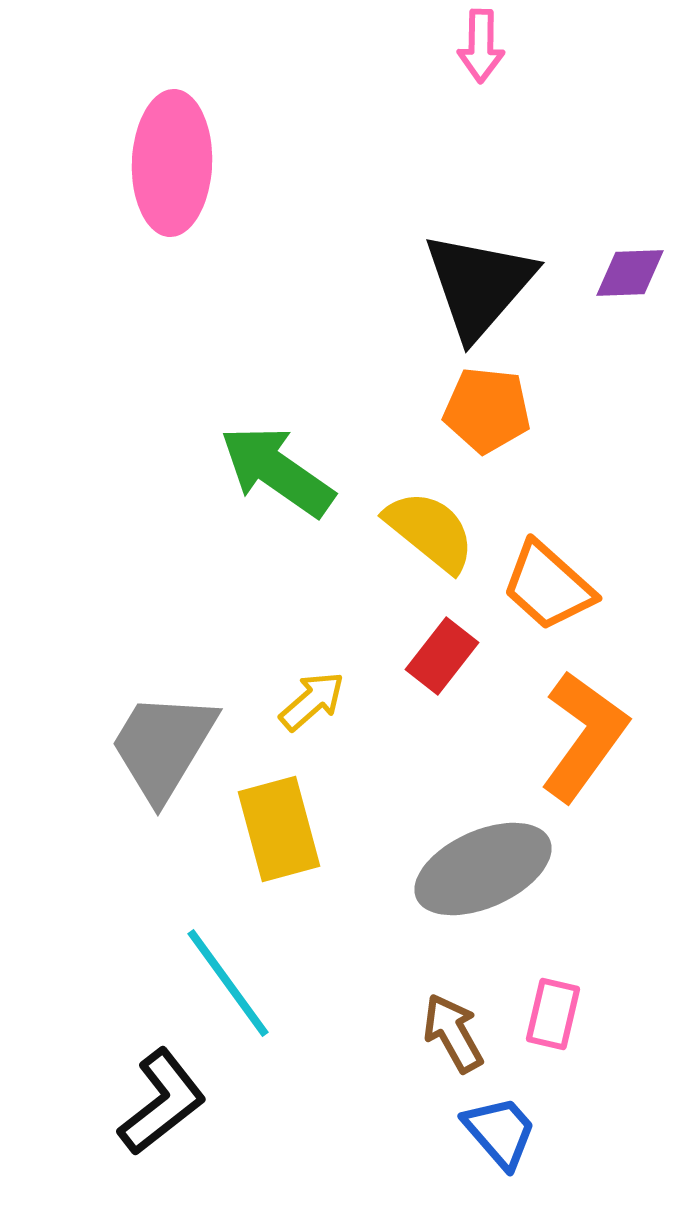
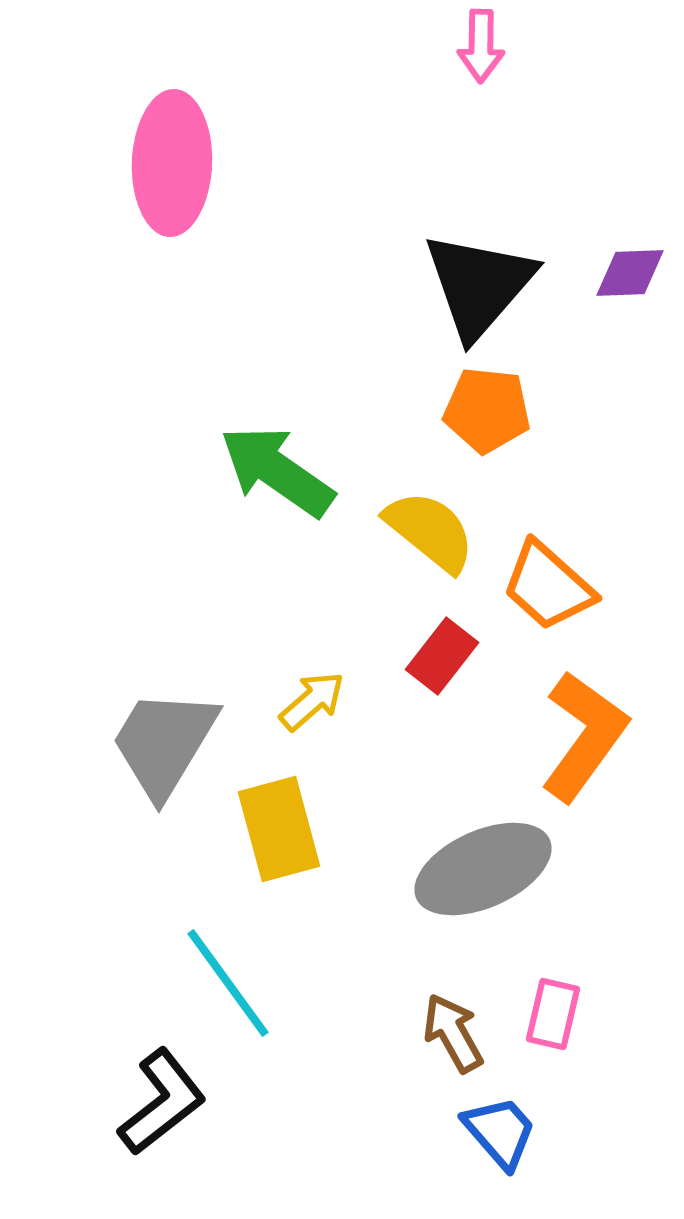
gray trapezoid: moved 1 px right, 3 px up
